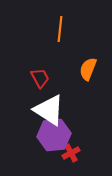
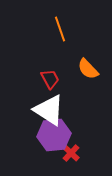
orange line: rotated 25 degrees counterclockwise
orange semicircle: rotated 65 degrees counterclockwise
red trapezoid: moved 10 px right, 1 px down
red cross: rotated 18 degrees counterclockwise
